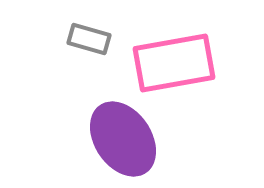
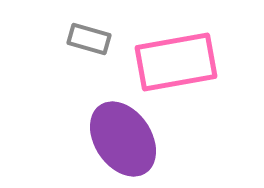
pink rectangle: moved 2 px right, 1 px up
